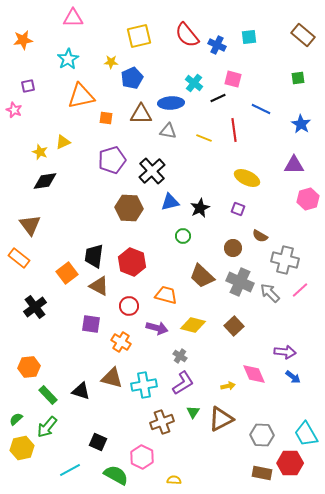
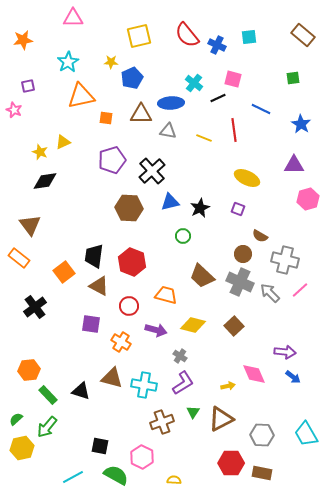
cyan star at (68, 59): moved 3 px down
green square at (298, 78): moved 5 px left
brown circle at (233, 248): moved 10 px right, 6 px down
orange square at (67, 273): moved 3 px left, 1 px up
purple arrow at (157, 328): moved 1 px left, 2 px down
orange hexagon at (29, 367): moved 3 px down
cyan cross at (144, 385): rotated 20 degrees clockwise
black square at (98, 442): moved 2 px right, 4 px down; rotated 12 degrees counterclockwise
red hexagon at (290, 463): moved 59 px left
cyan line at (70, 470): moved 3 px right, 7 px down
